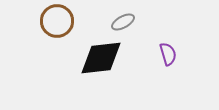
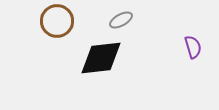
gray ellipse: moved 2 px left, 2 px up
purple semicircle: moved 25 px right, 7 px up
